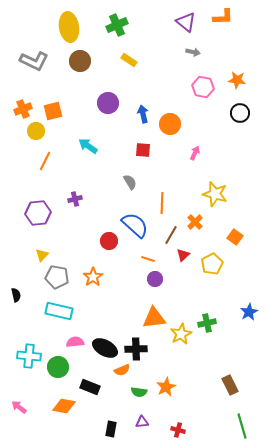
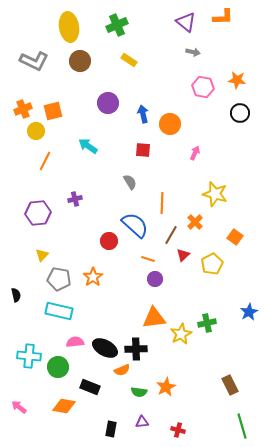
gray pentagon at (57, 277): moved 2 px right, 2 px down
